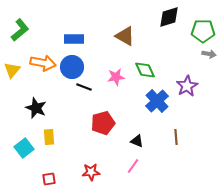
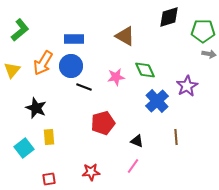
orange arrow: rotated 110 degrees clockwise
blue circle: moved 1 px left, 1 px up
